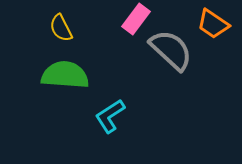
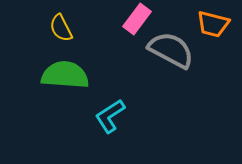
pink rectangle: moved 1 px right
orange trapezoid: rotated 20 degrees counterclockwise
gray semicircle: rotated 15 degrees counterclockwise
